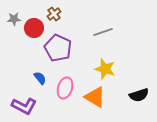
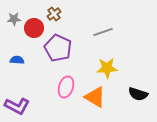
yellow star: moved 2 px right, 1 px up; rotated 20 degrees counterclockwise
blue semicircle: moved 23 px left, 18 px up; rotated 48 degrees counterclockwise
pink ellipse: moved 1 px right, 1 px up
black semicircle: moved 1 px left, 1 px up; rotated 36 degrees clockwise
purple L-shape: moved 7 px left
